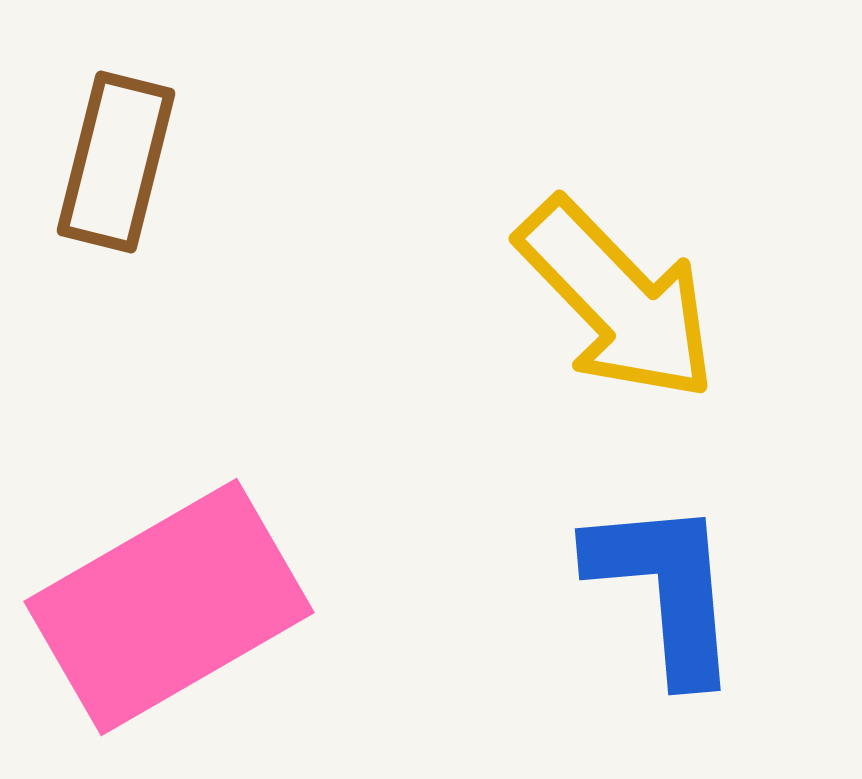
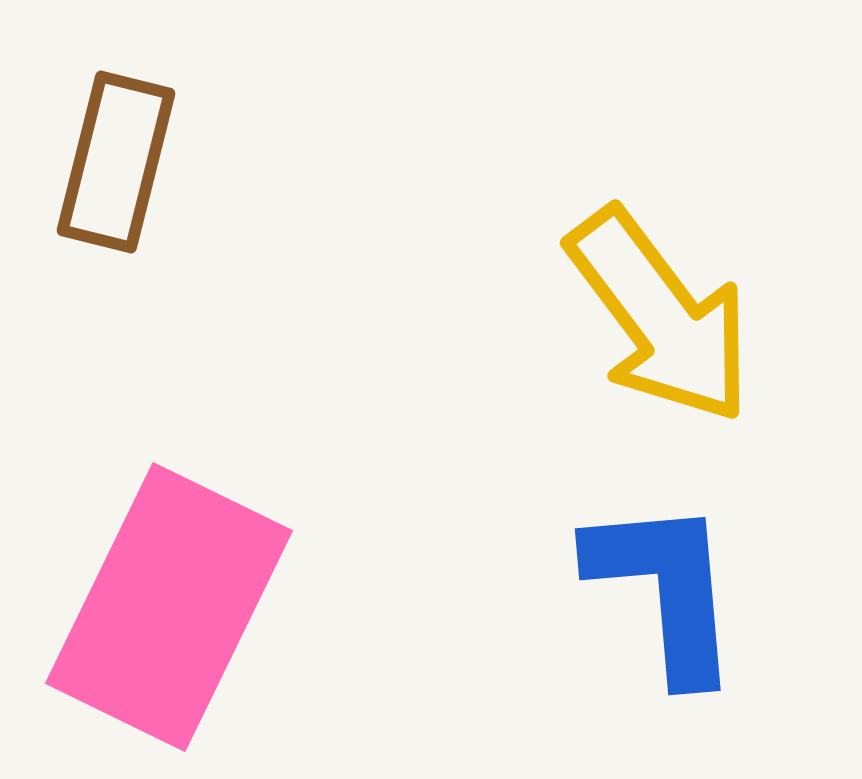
yellow arrow: moved 43 px right, 16 px down; rotated 7 degrees clockwise
pink rectangle: rotated 34 degrees counterclockwise
